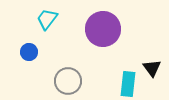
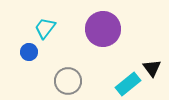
cyan trapezoid: moved 2 px left, 9 px down
cyan rectangle: rotated 45 degrees clockwise
